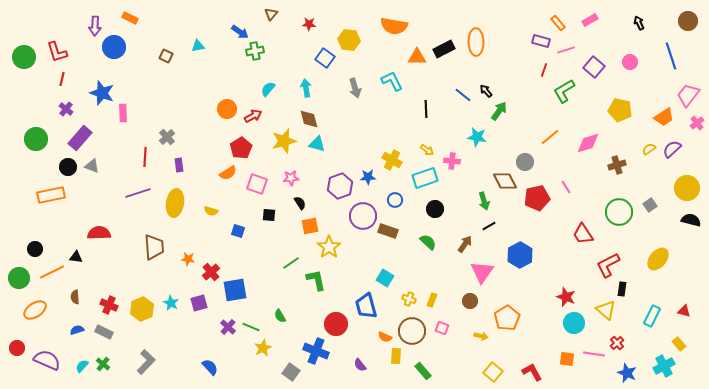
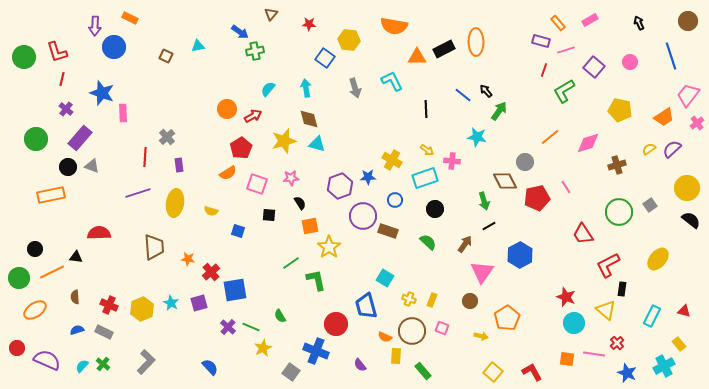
black semicircle at (691, 220): rotated 24 degrees clockwise
